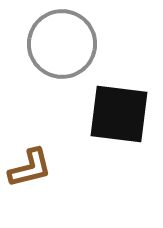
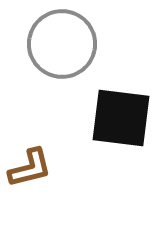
black square: moved 2 px right, 4 px down
